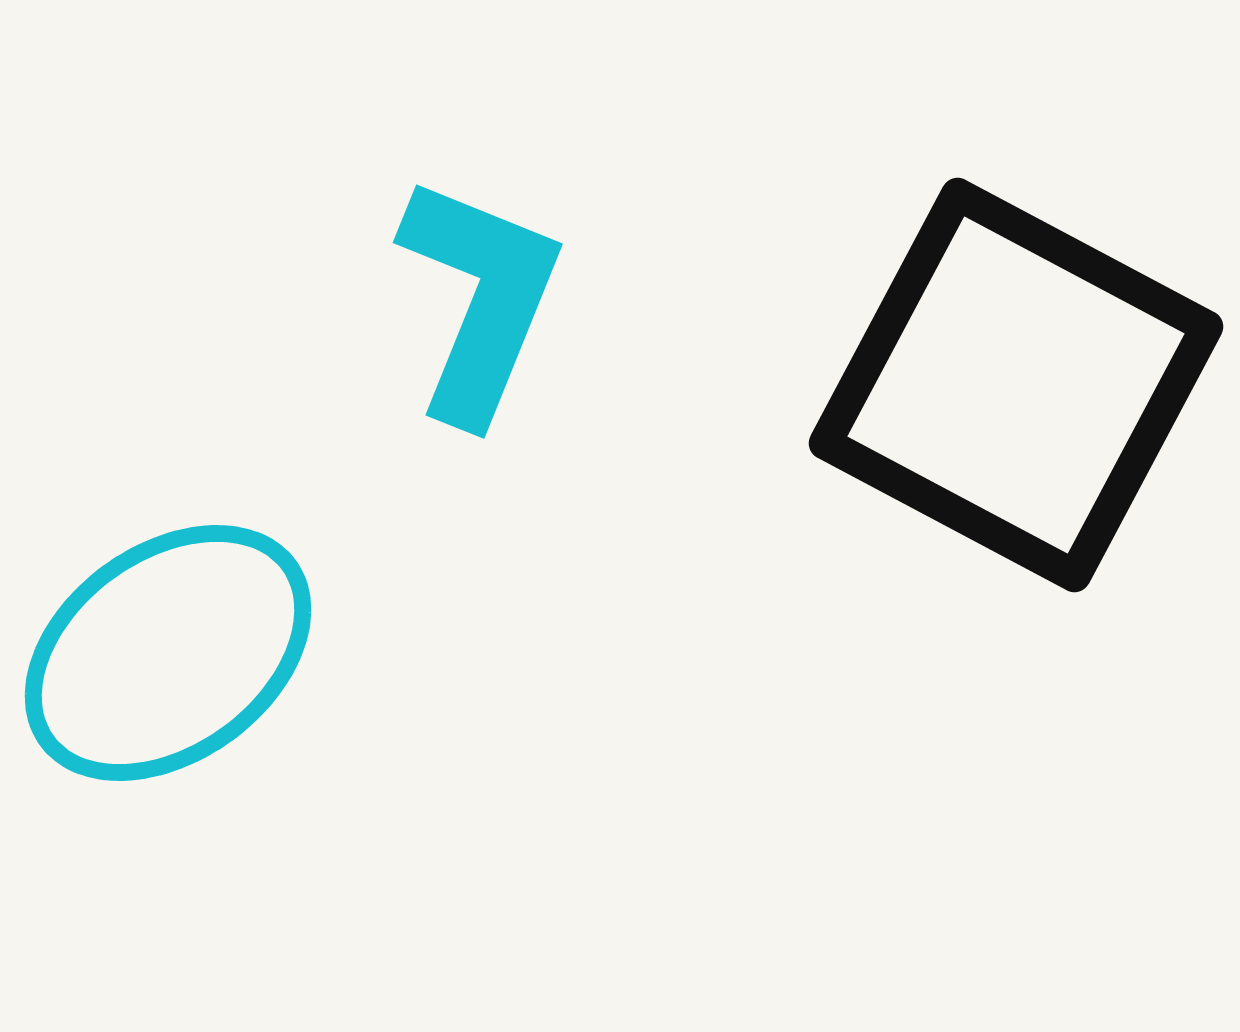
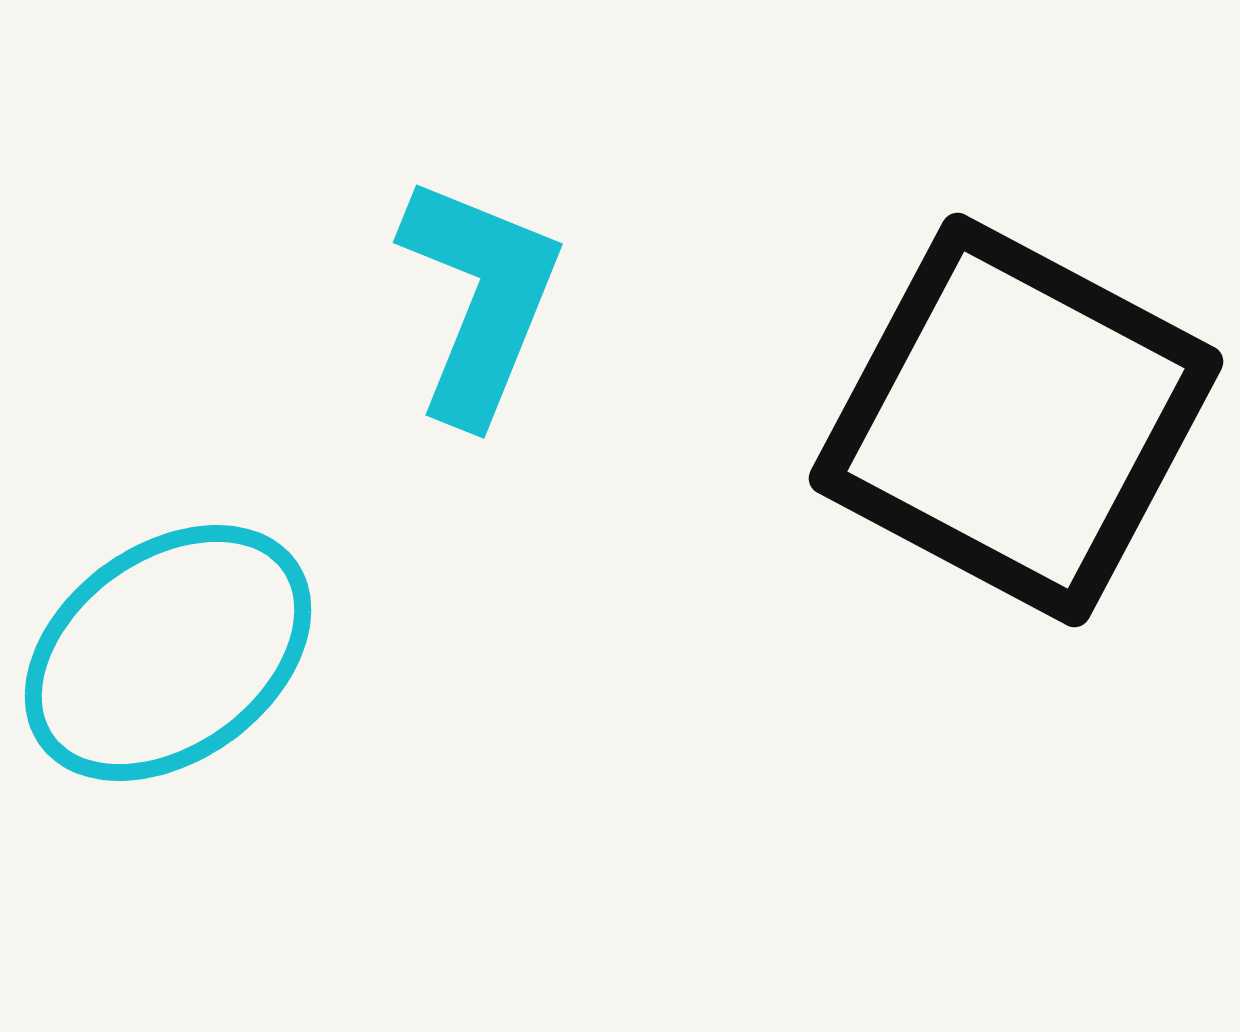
black square: moved 35 px down
